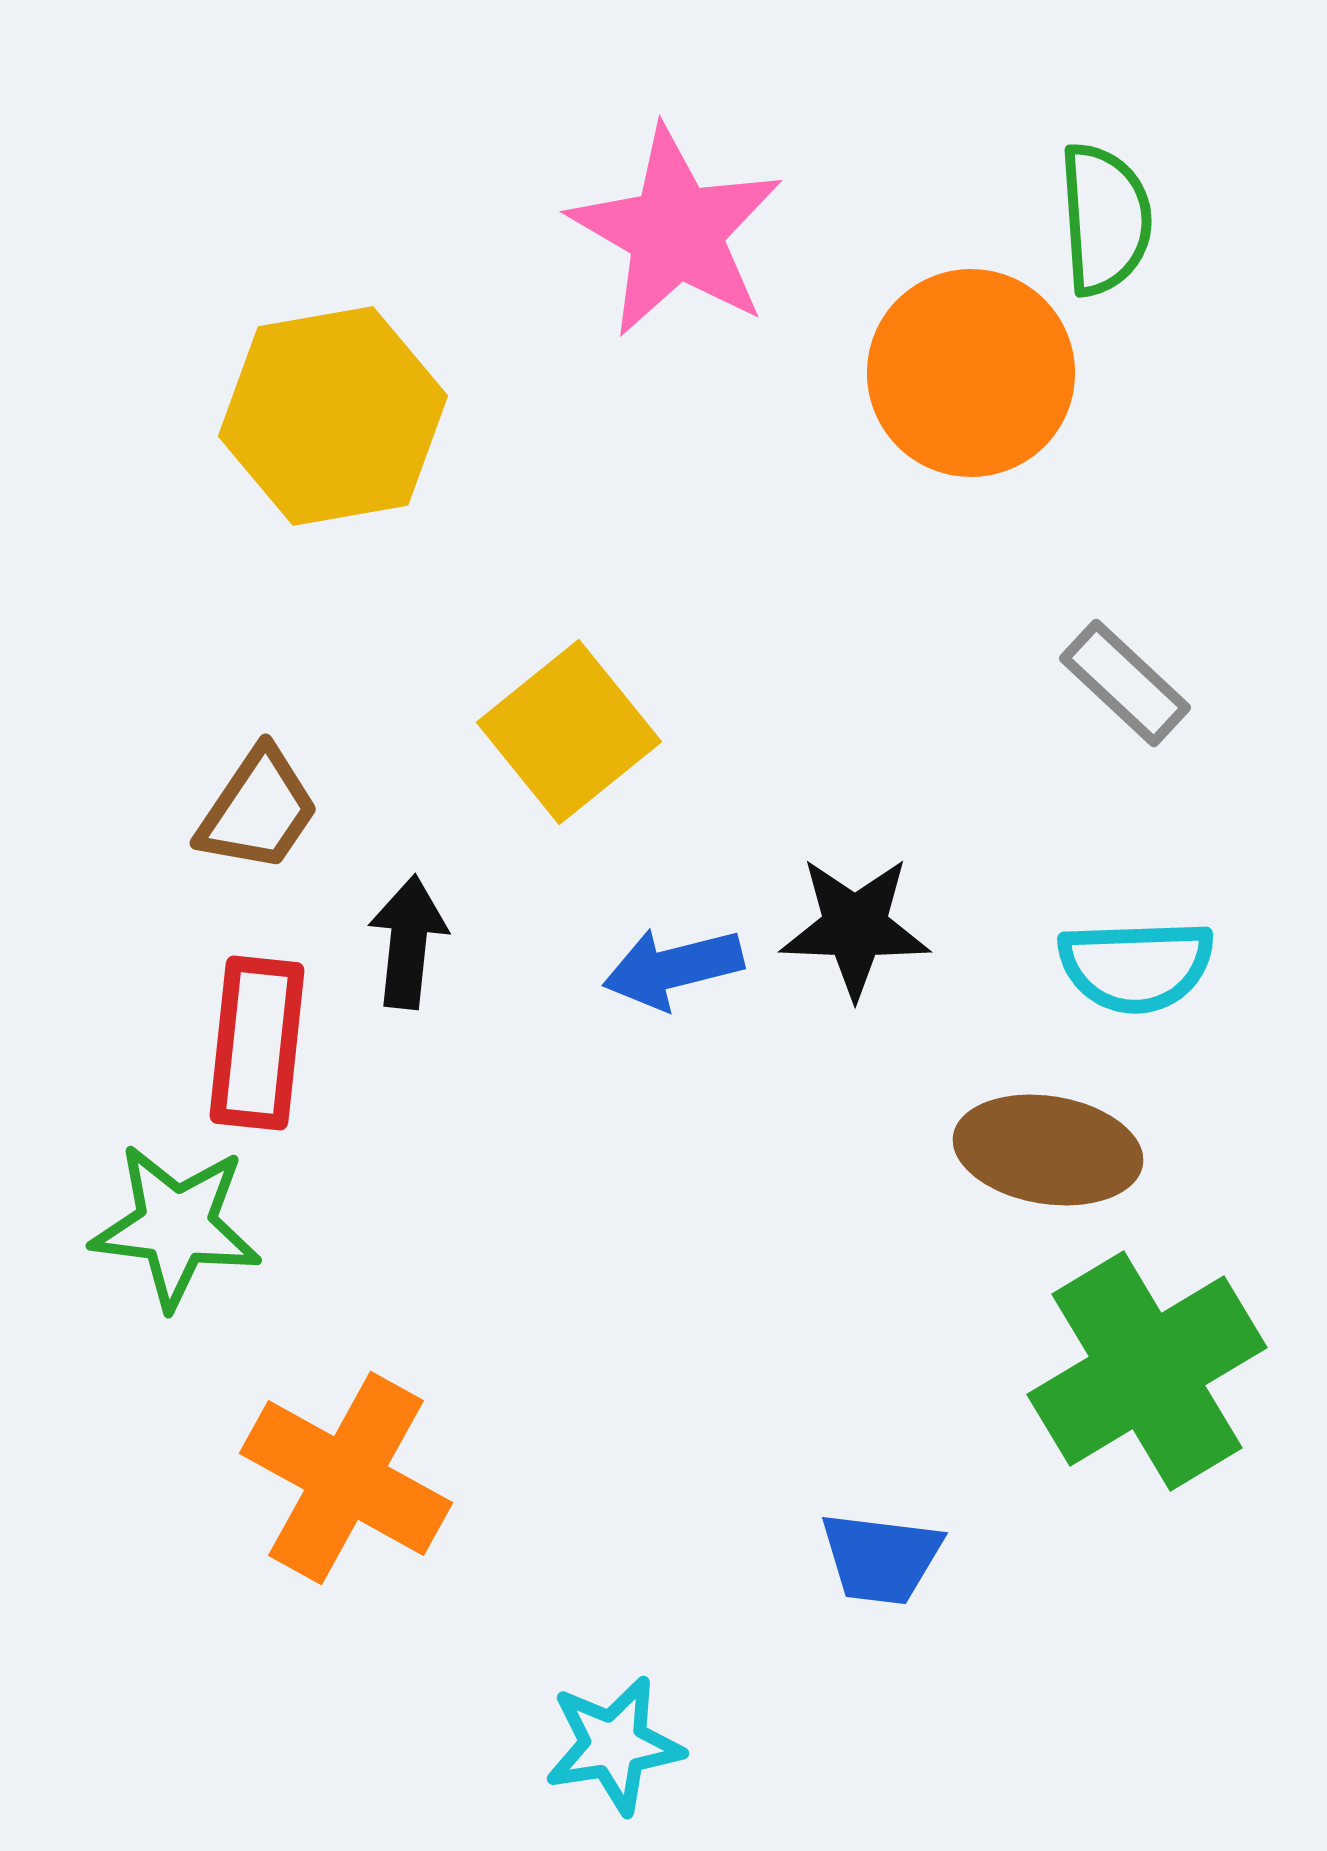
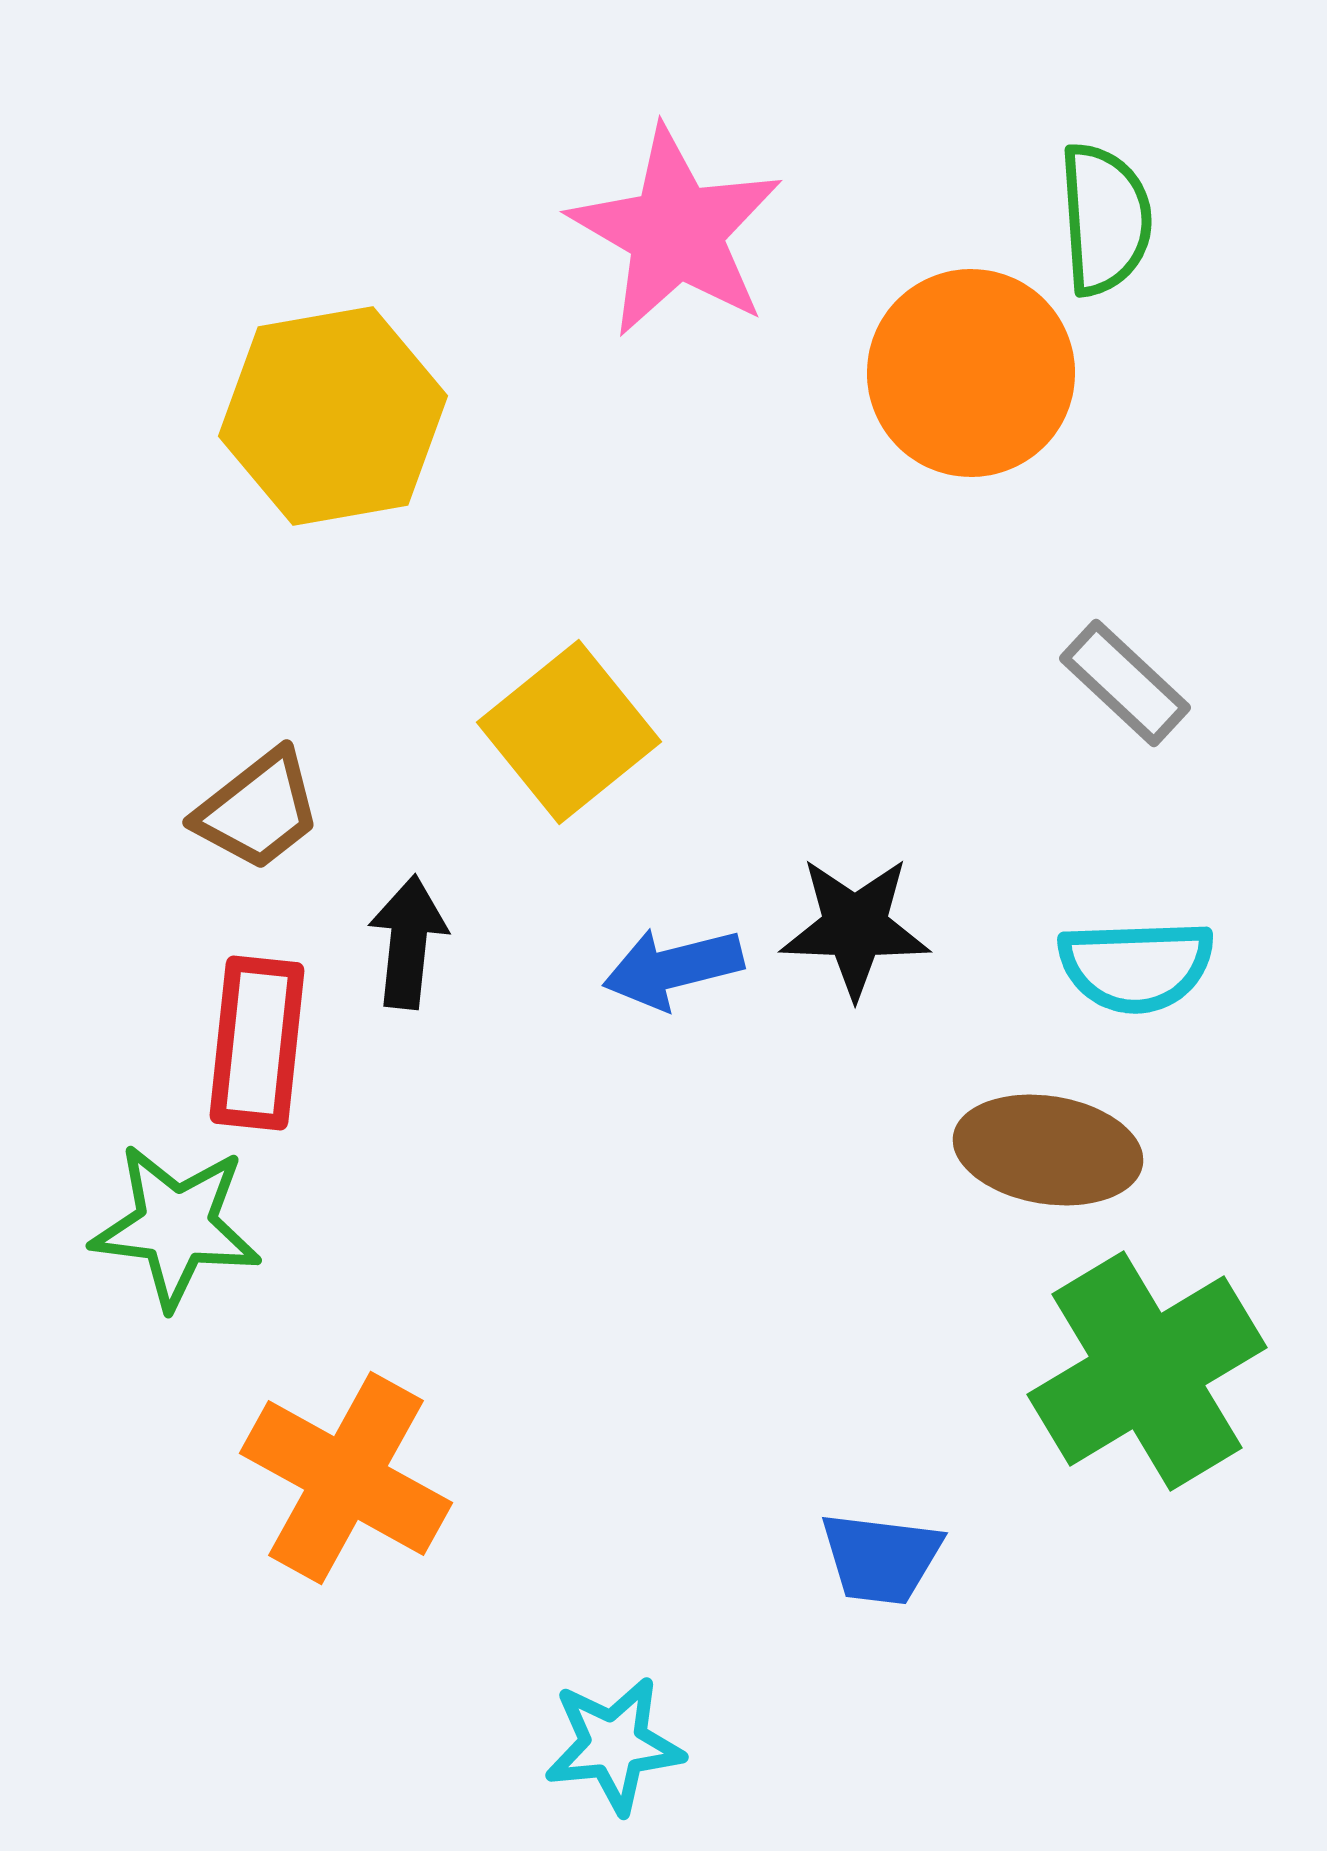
brown trapezoid: rotated 18 degrees clockwise
cyan star: rotated 3 degrees clockwise
